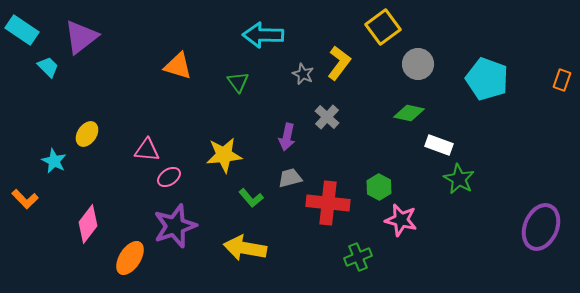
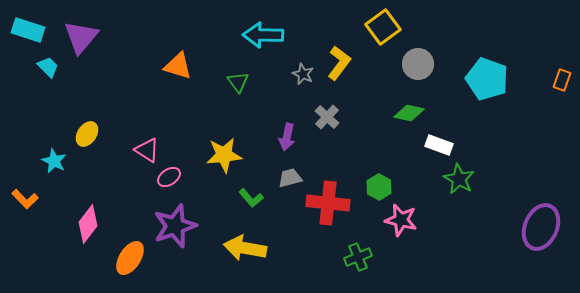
cyan rectangle: moved 6 px right; rotated 16 degrees counterclockwise
purple triangle: rotated 12 degrees counterclockwise
pink triangle: rotated 28 degrees clockwise
